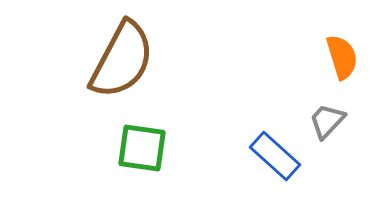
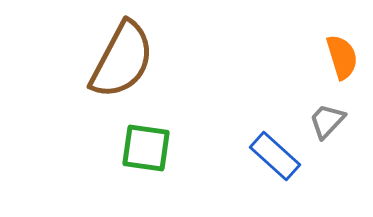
green square: moved 4 px right
